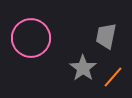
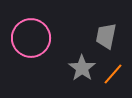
gray star: moved 1 px left
orange line: moved 3 px up
